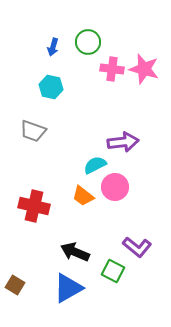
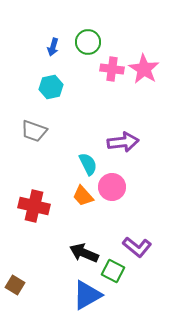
pink star: rotated 16 degrees clockwise
cyan hexagon: rotated 25 degrees counterclockwise
gray trapezoid: moved 1 px right
cyan semicircle: moved 7 px left, 1 px up; rotated 90 degrees clockwise
pink circle: moved 3 px left
orange trapezoid: rotated 10 degrees clockwise
black arrow: moved 9 px right, 1 px down
blue triangle: moved 19 px right, 7 px down
